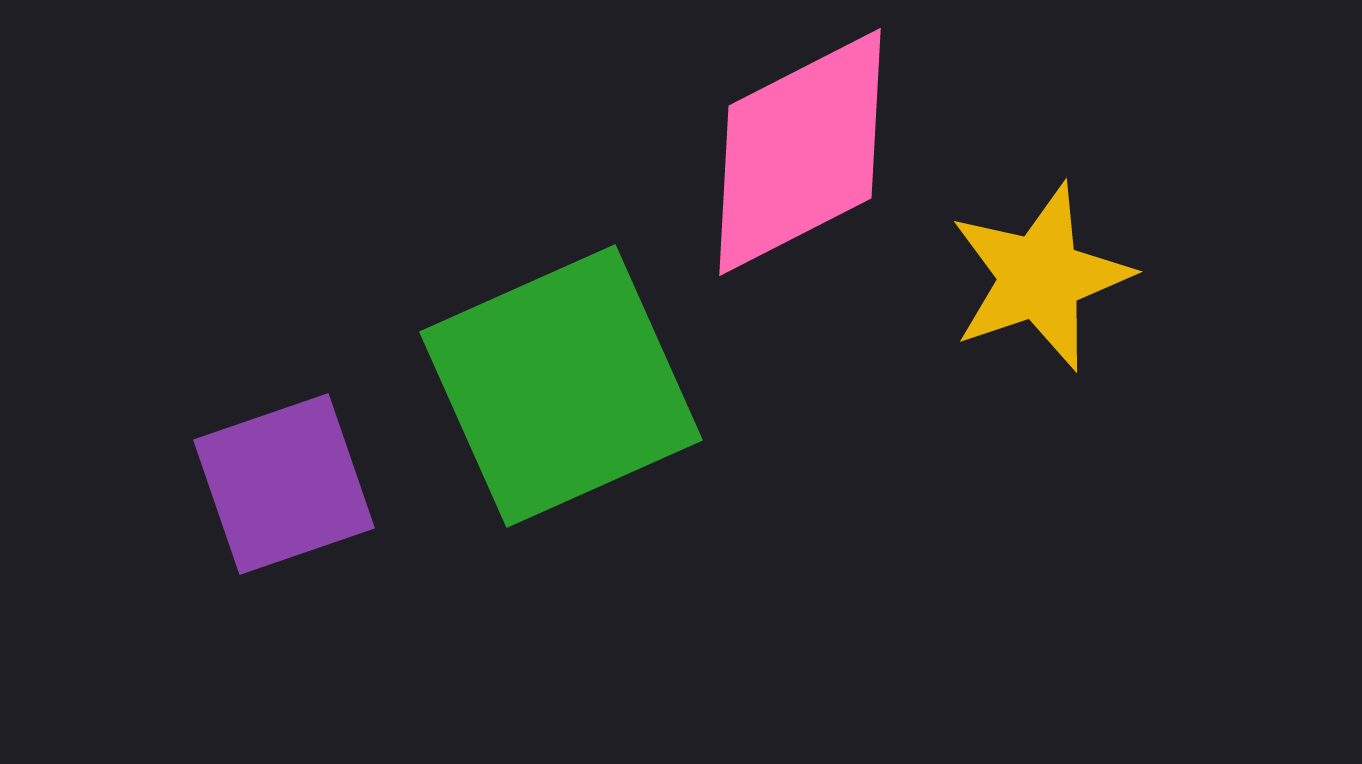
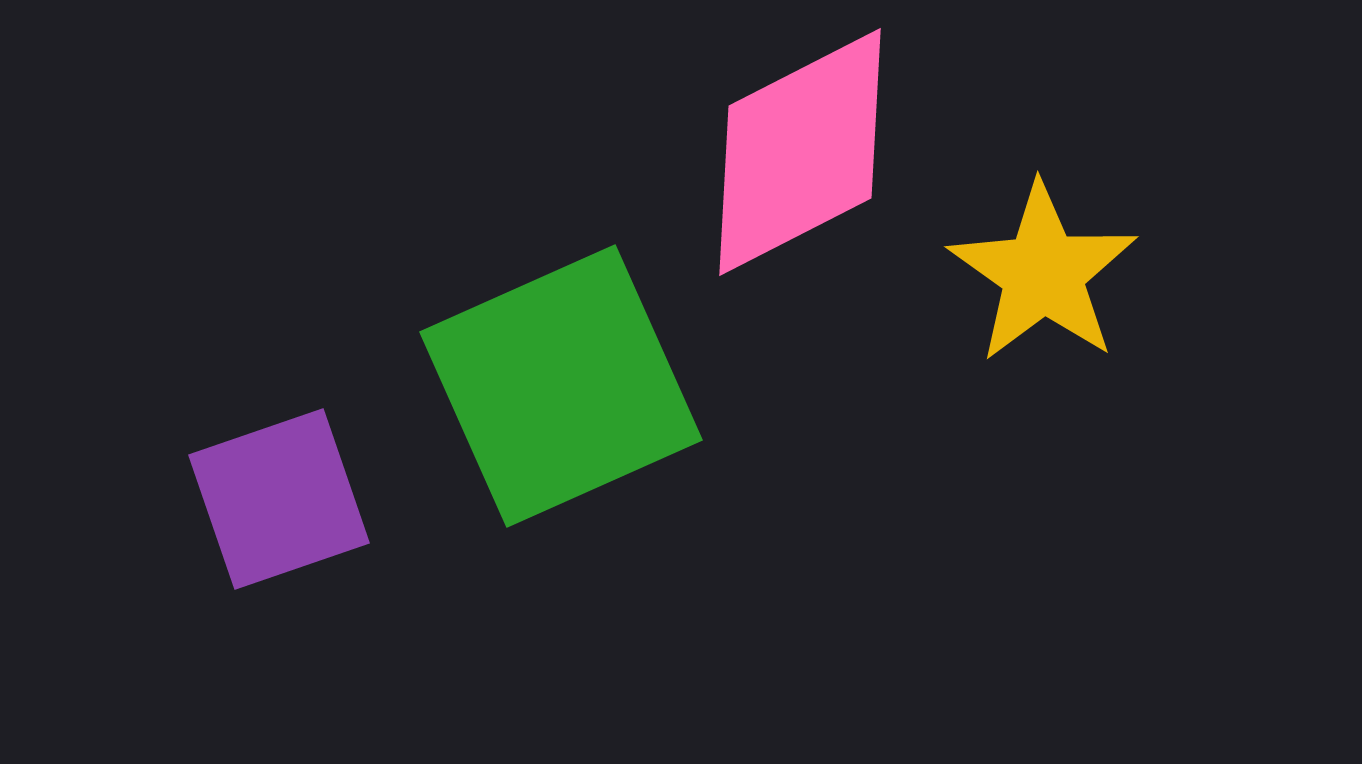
yellow star: moved 3 px right, 4 px up; rotated 18 degrees counterclockwise
purple square: moved 5 px left, 15 px down
